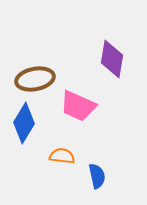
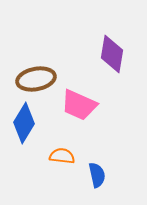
purple diamond: moved 5 px up
brown ellipse: moved 1 px right
pink trapezoid: moved 1 px right, 1 px up
blue semicircle: moved 1 px up
